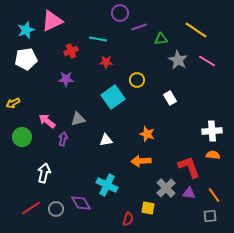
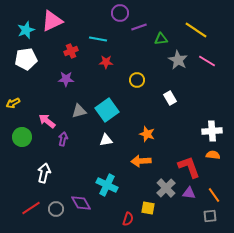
cyan square: moved 6 px left, 13 px down
gray triangle: moved 1 px right, 8 px up
